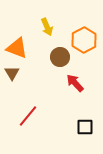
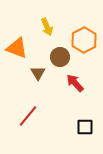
brown triangle: moved 26 px right
